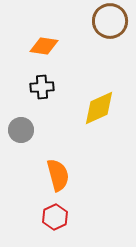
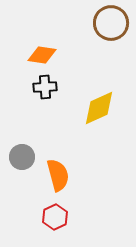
brown circle: moved 1 px right, 2 px down
orange diamond: moved 2 px left, 9 px down
black cross: moved 3 px right
gray circle: moved 1 px right, 27 px down
